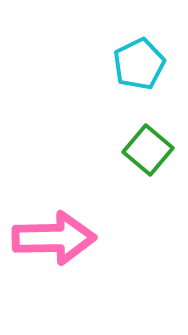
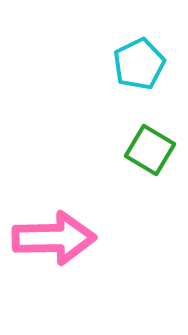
green square: moved 2 px right; rotated 9 degrees counterclockwise
